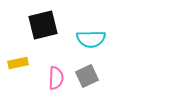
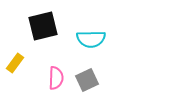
black square: moved 1 px down
yellow rectangle: moved 3 px left; rotated 42 degrees counterclockwise
gray square: moved 4 px down
